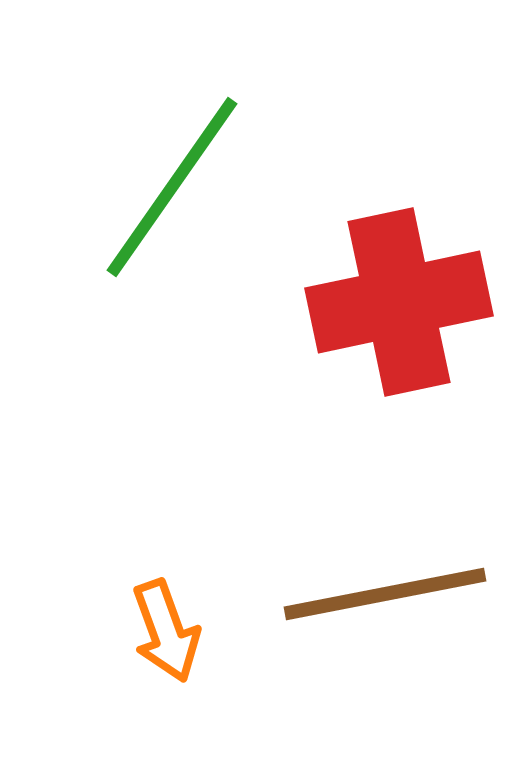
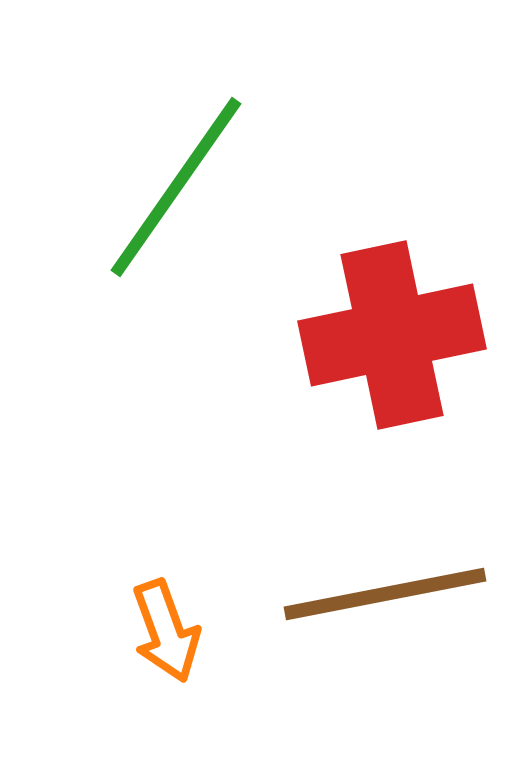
green line: moved 4 px right
red cross: moved 7 px left, 33 px down
